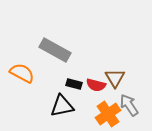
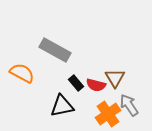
black rectangle: moved 2 px right, 1 px up; rotated 35 degrees clockwise
